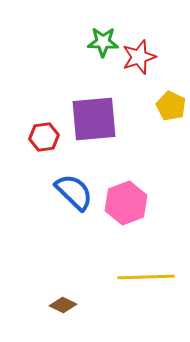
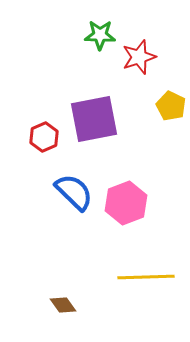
green star: moved 3 px left, 7 px up
purple square: rotated 6 degrees counterclockwise
red hexagon: rotated 16 degrees counterclockwise
brown diamond: rotated 28 degrees clockwise
